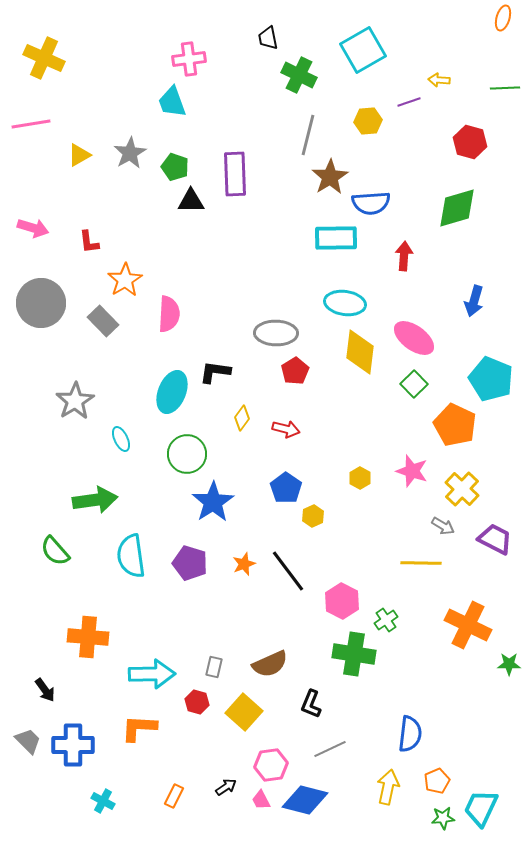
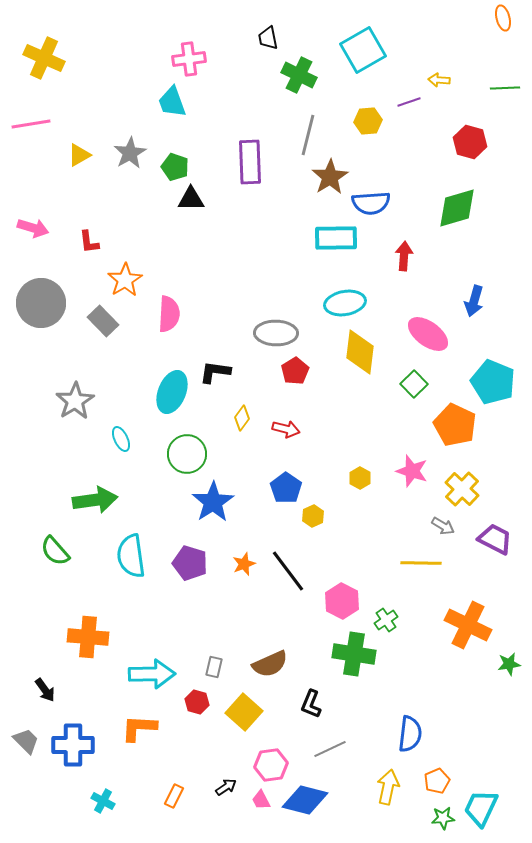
orange ellipse at (503, 18): rotated 30 degrees counterclockwise
purple rectangle at (235, 174): moved 15 px right, 12 px up
black triangle at (191, 201): moved 2 px up
cyan ellipse at (345, 303): rotated 18 degrees counterclockwise
pink ellipse at (414, 338): moved 14 px right, 4 px up
cyan pentagon at (491, 379): moved 2 px right, 3 px down
green star at (509, 664): rotated 10 degrees counterclockwise
gray trapezoid at (28, 741): moved 2 px left
